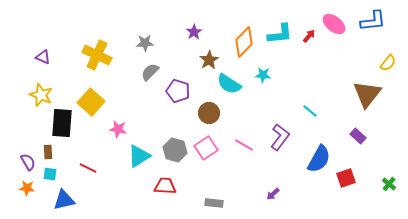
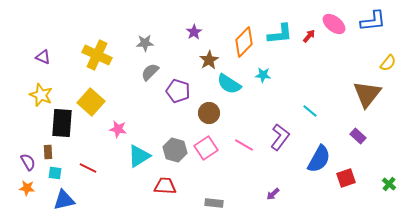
cyan square: moved 5 px right, 1 px up
